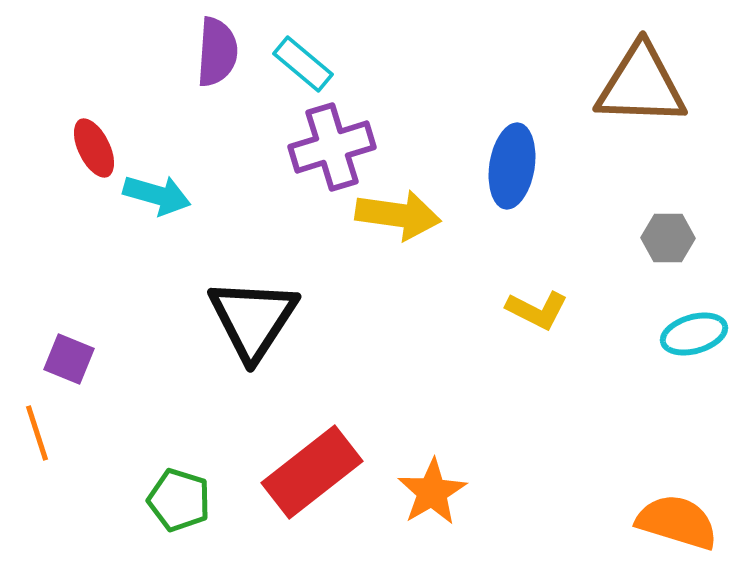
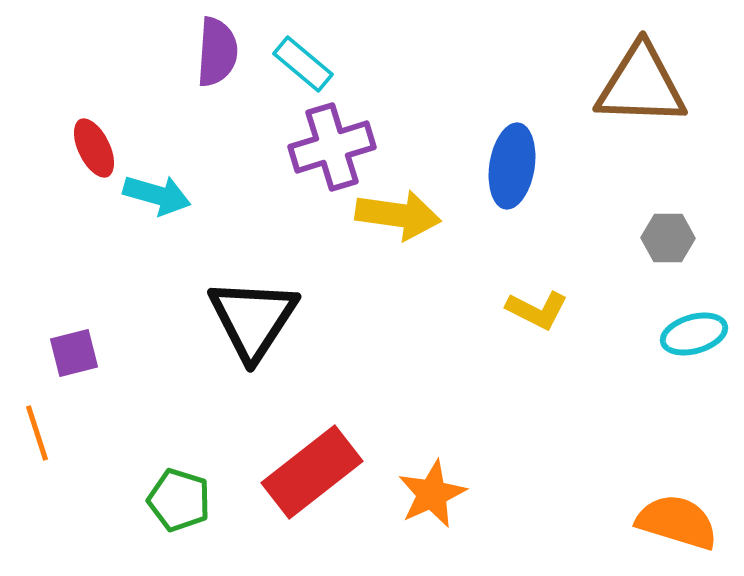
purple square: moved 5 px right, 6 px up; rotated 36 degrees counterclockwise
orange star: moved 2 px down; rotated 6 degrees clockwise
